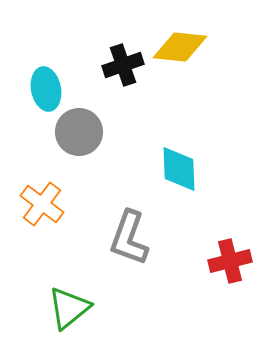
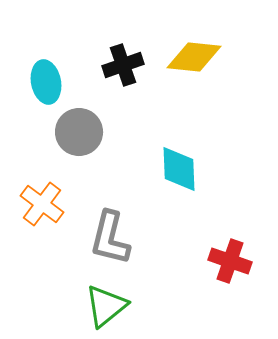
yellow diamond: moved 14 px right, 10 px down
cyan ellipse: moved 7 px up
gray L-shape: moved 19 px left; rotated 6 degrees counterclockwise
red cross: rotated 33 degrees clockwise
green triangle: moved 37 px right, 2 px up
